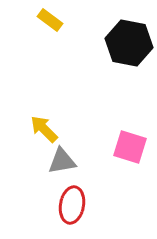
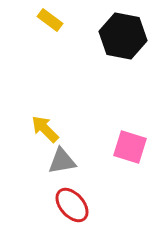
black hexagon: moved 6 px left, 7 px up
yellow arrow: moved 1 px right
red ellipse: rotated 51 degrees counterclockwise
